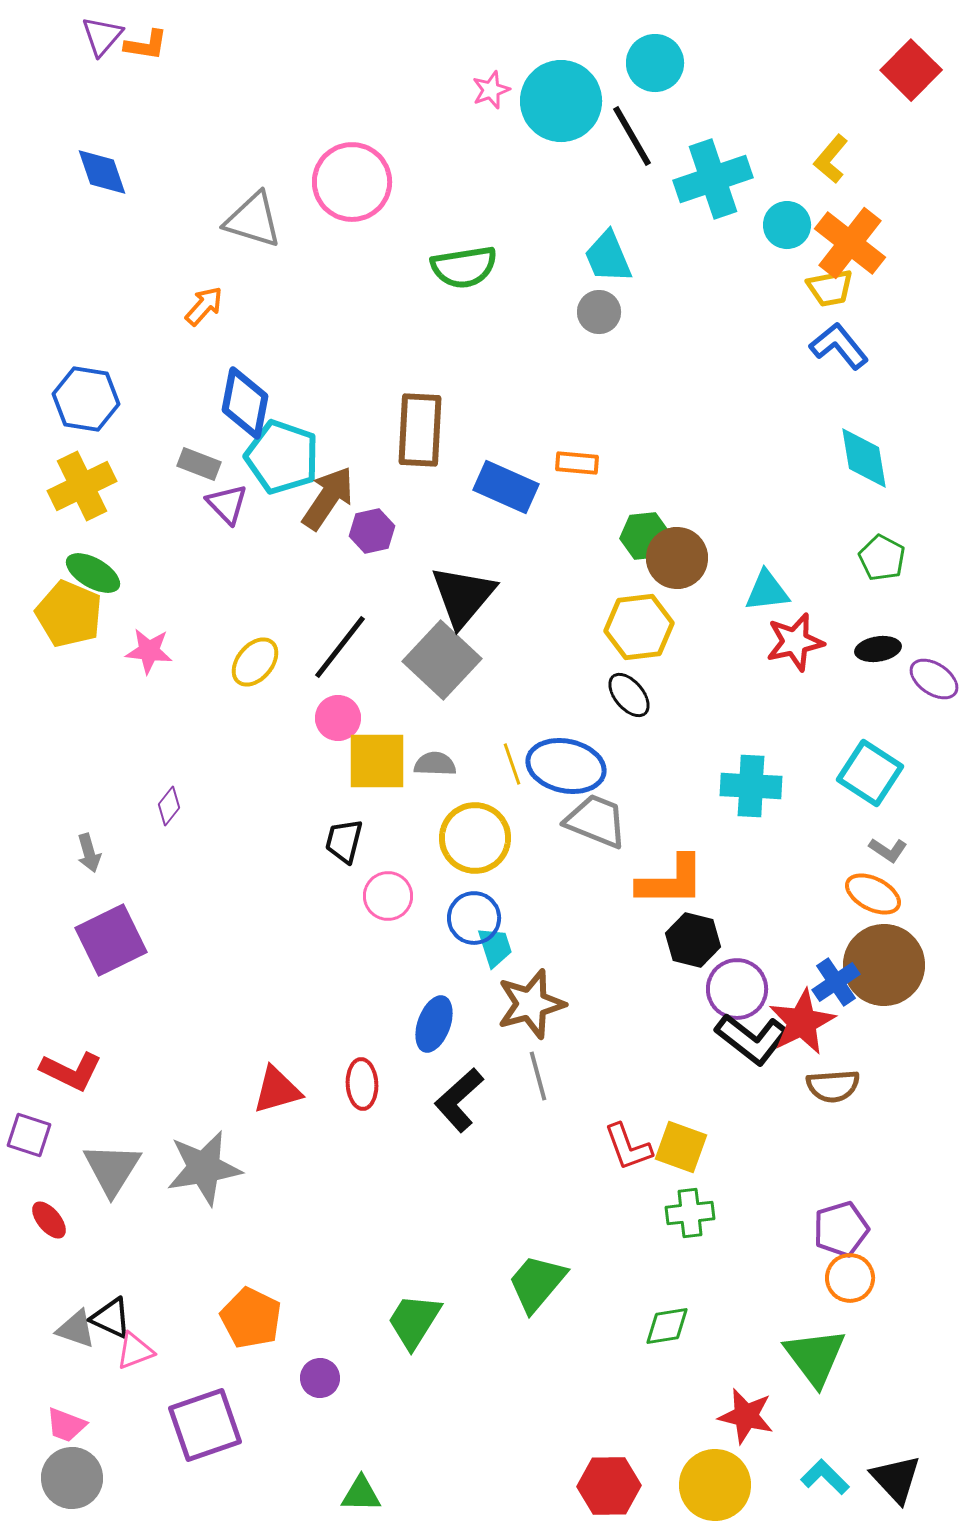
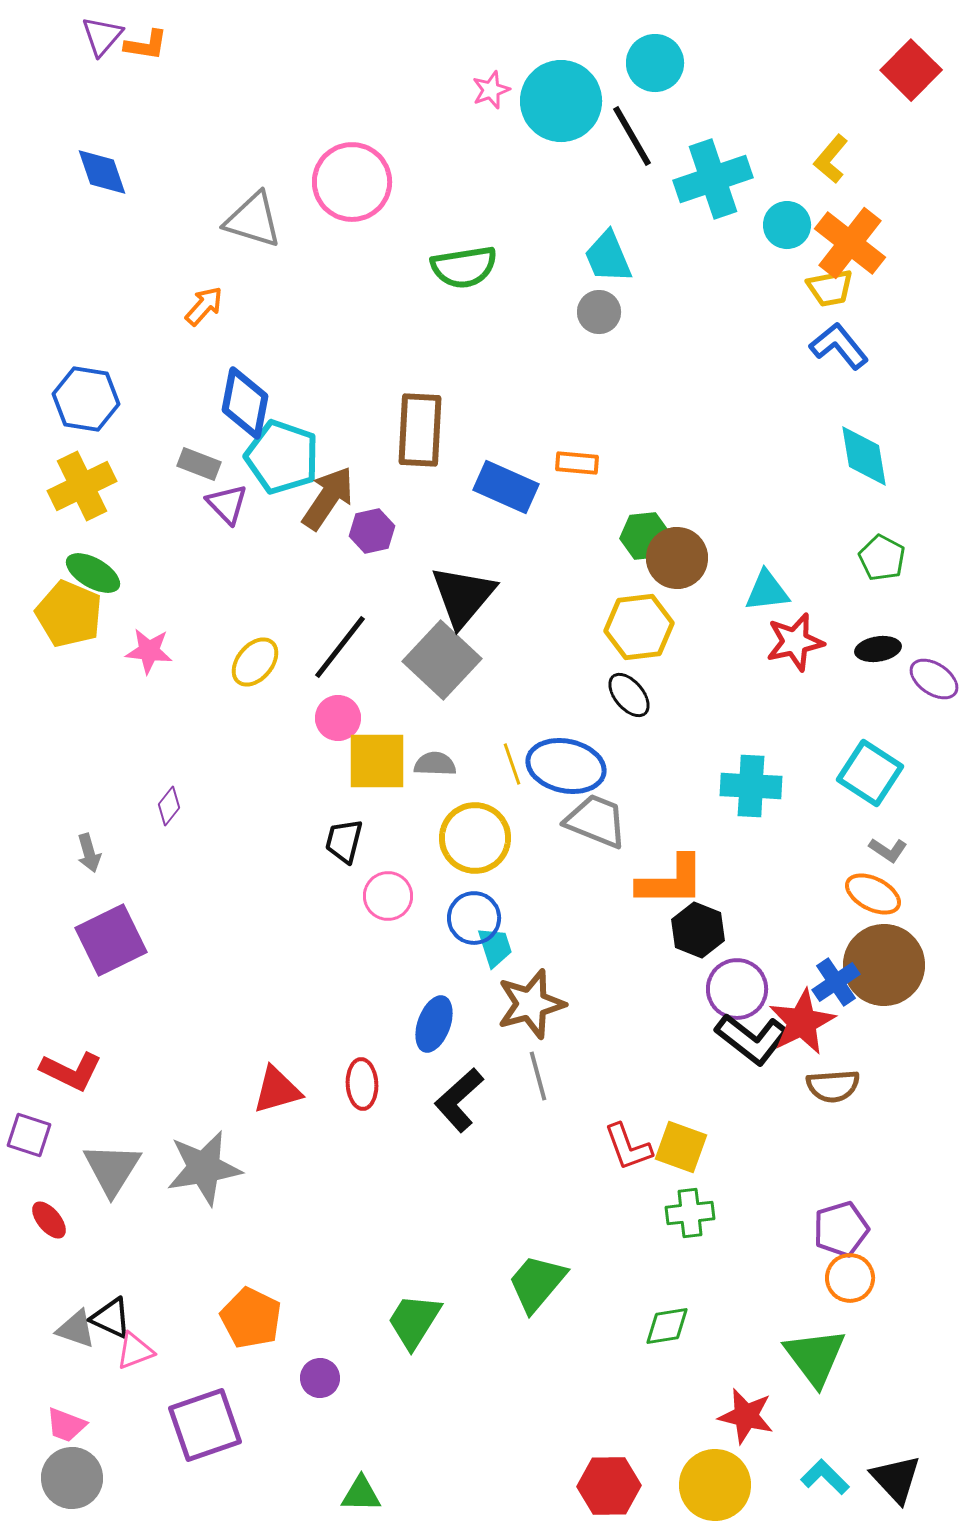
cyan diamond at (864, 458): moved 2 px up
black hexagon at (693, 940): moved 5 px right, 10 px up; rotated 8 degrees clockwise
